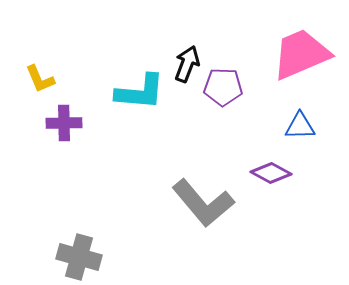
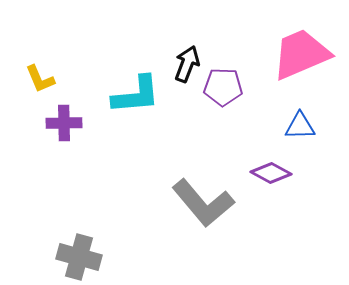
cyan L-shape: moved 4 px left, 3 px down; rotated 10 degrees counterclockwise
